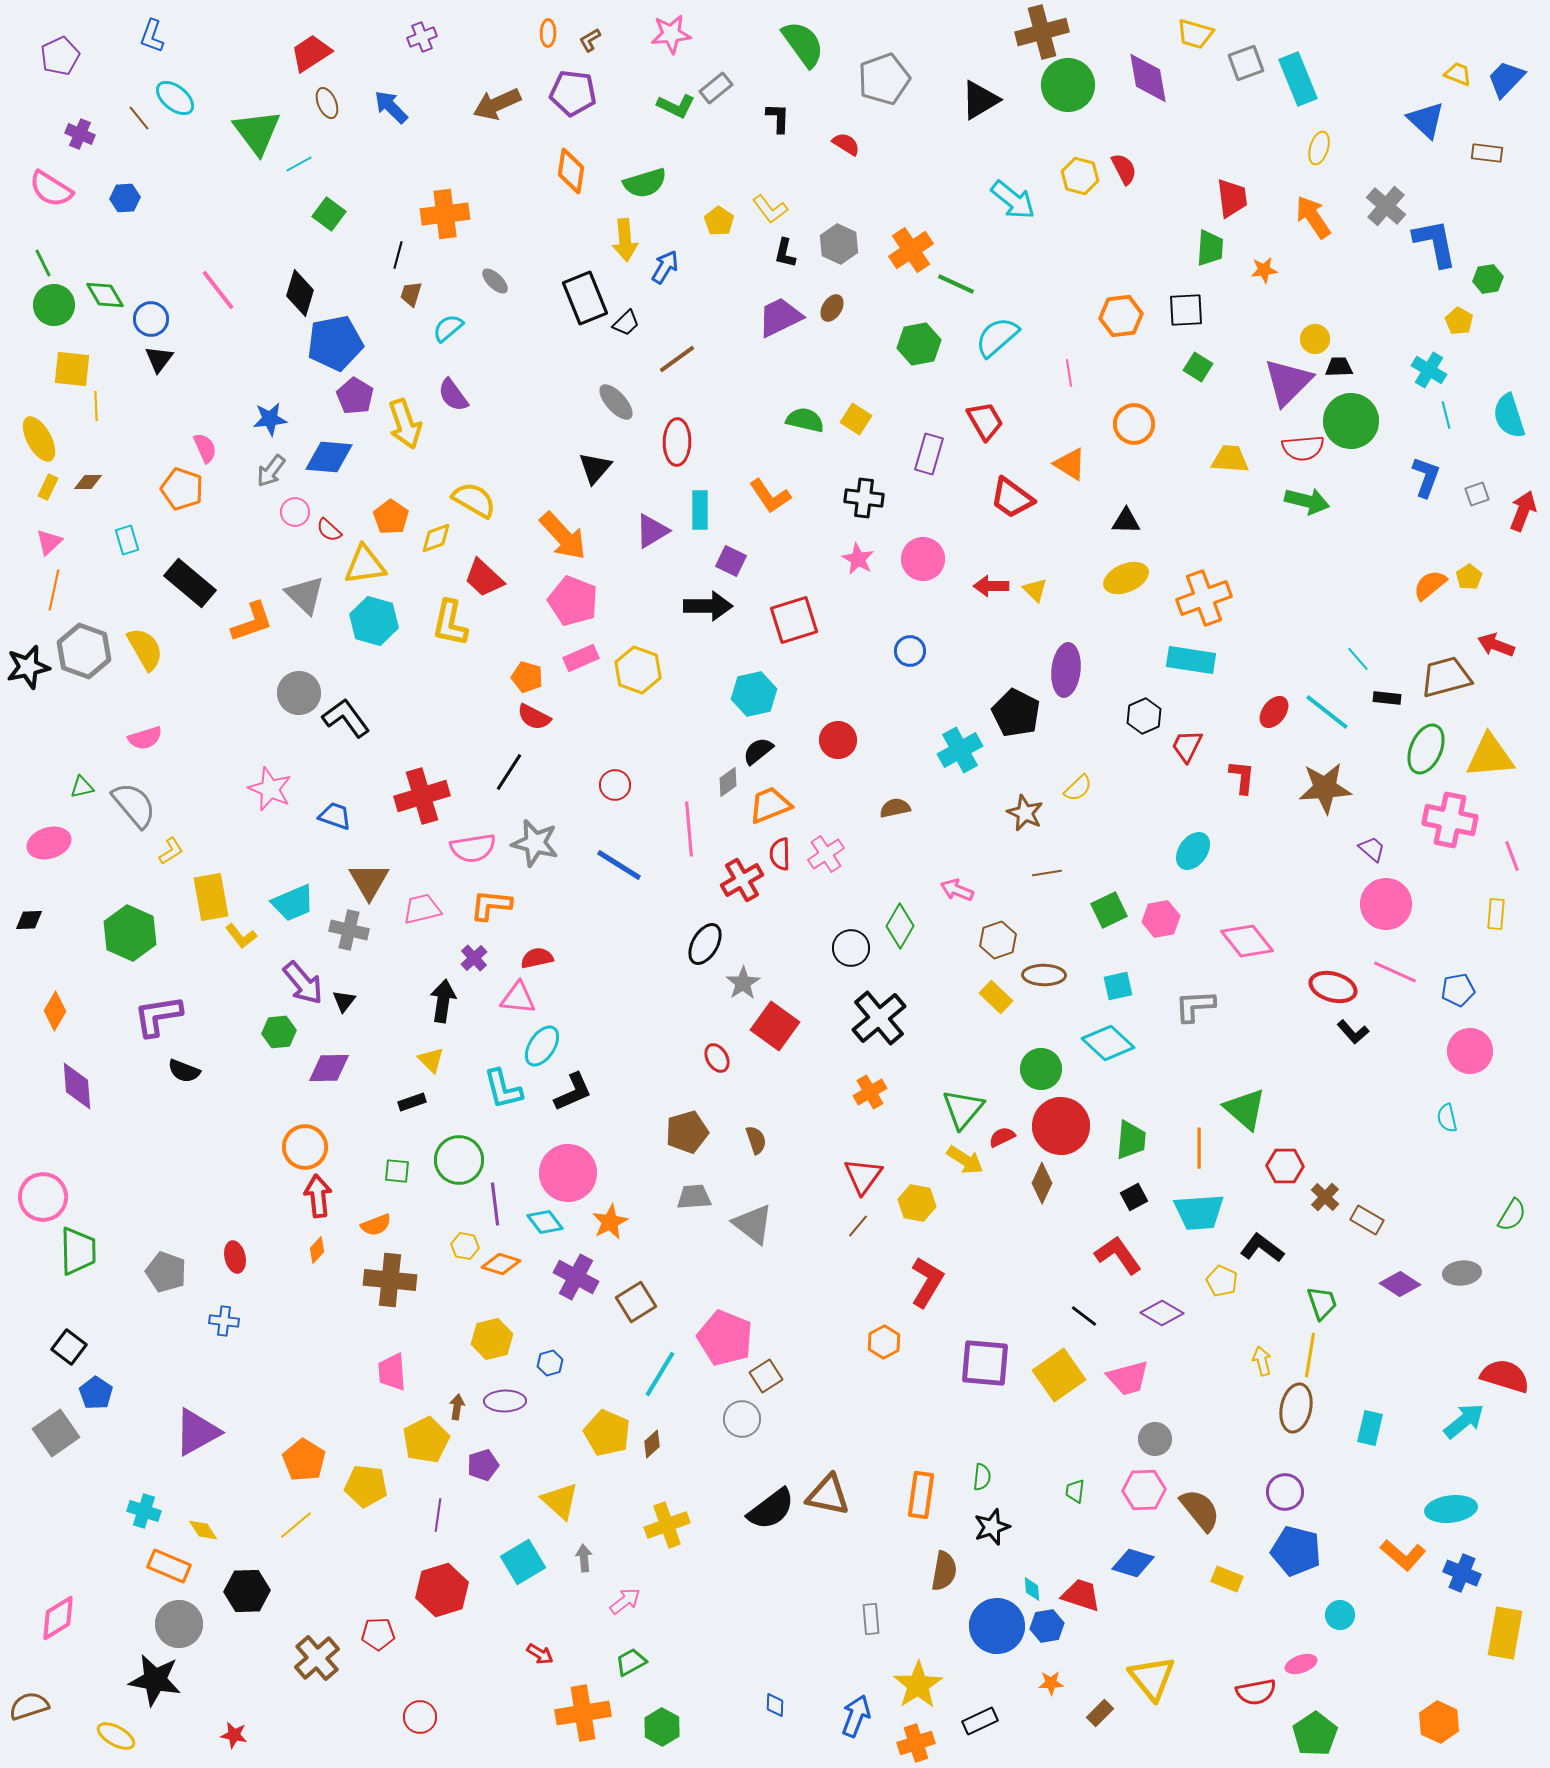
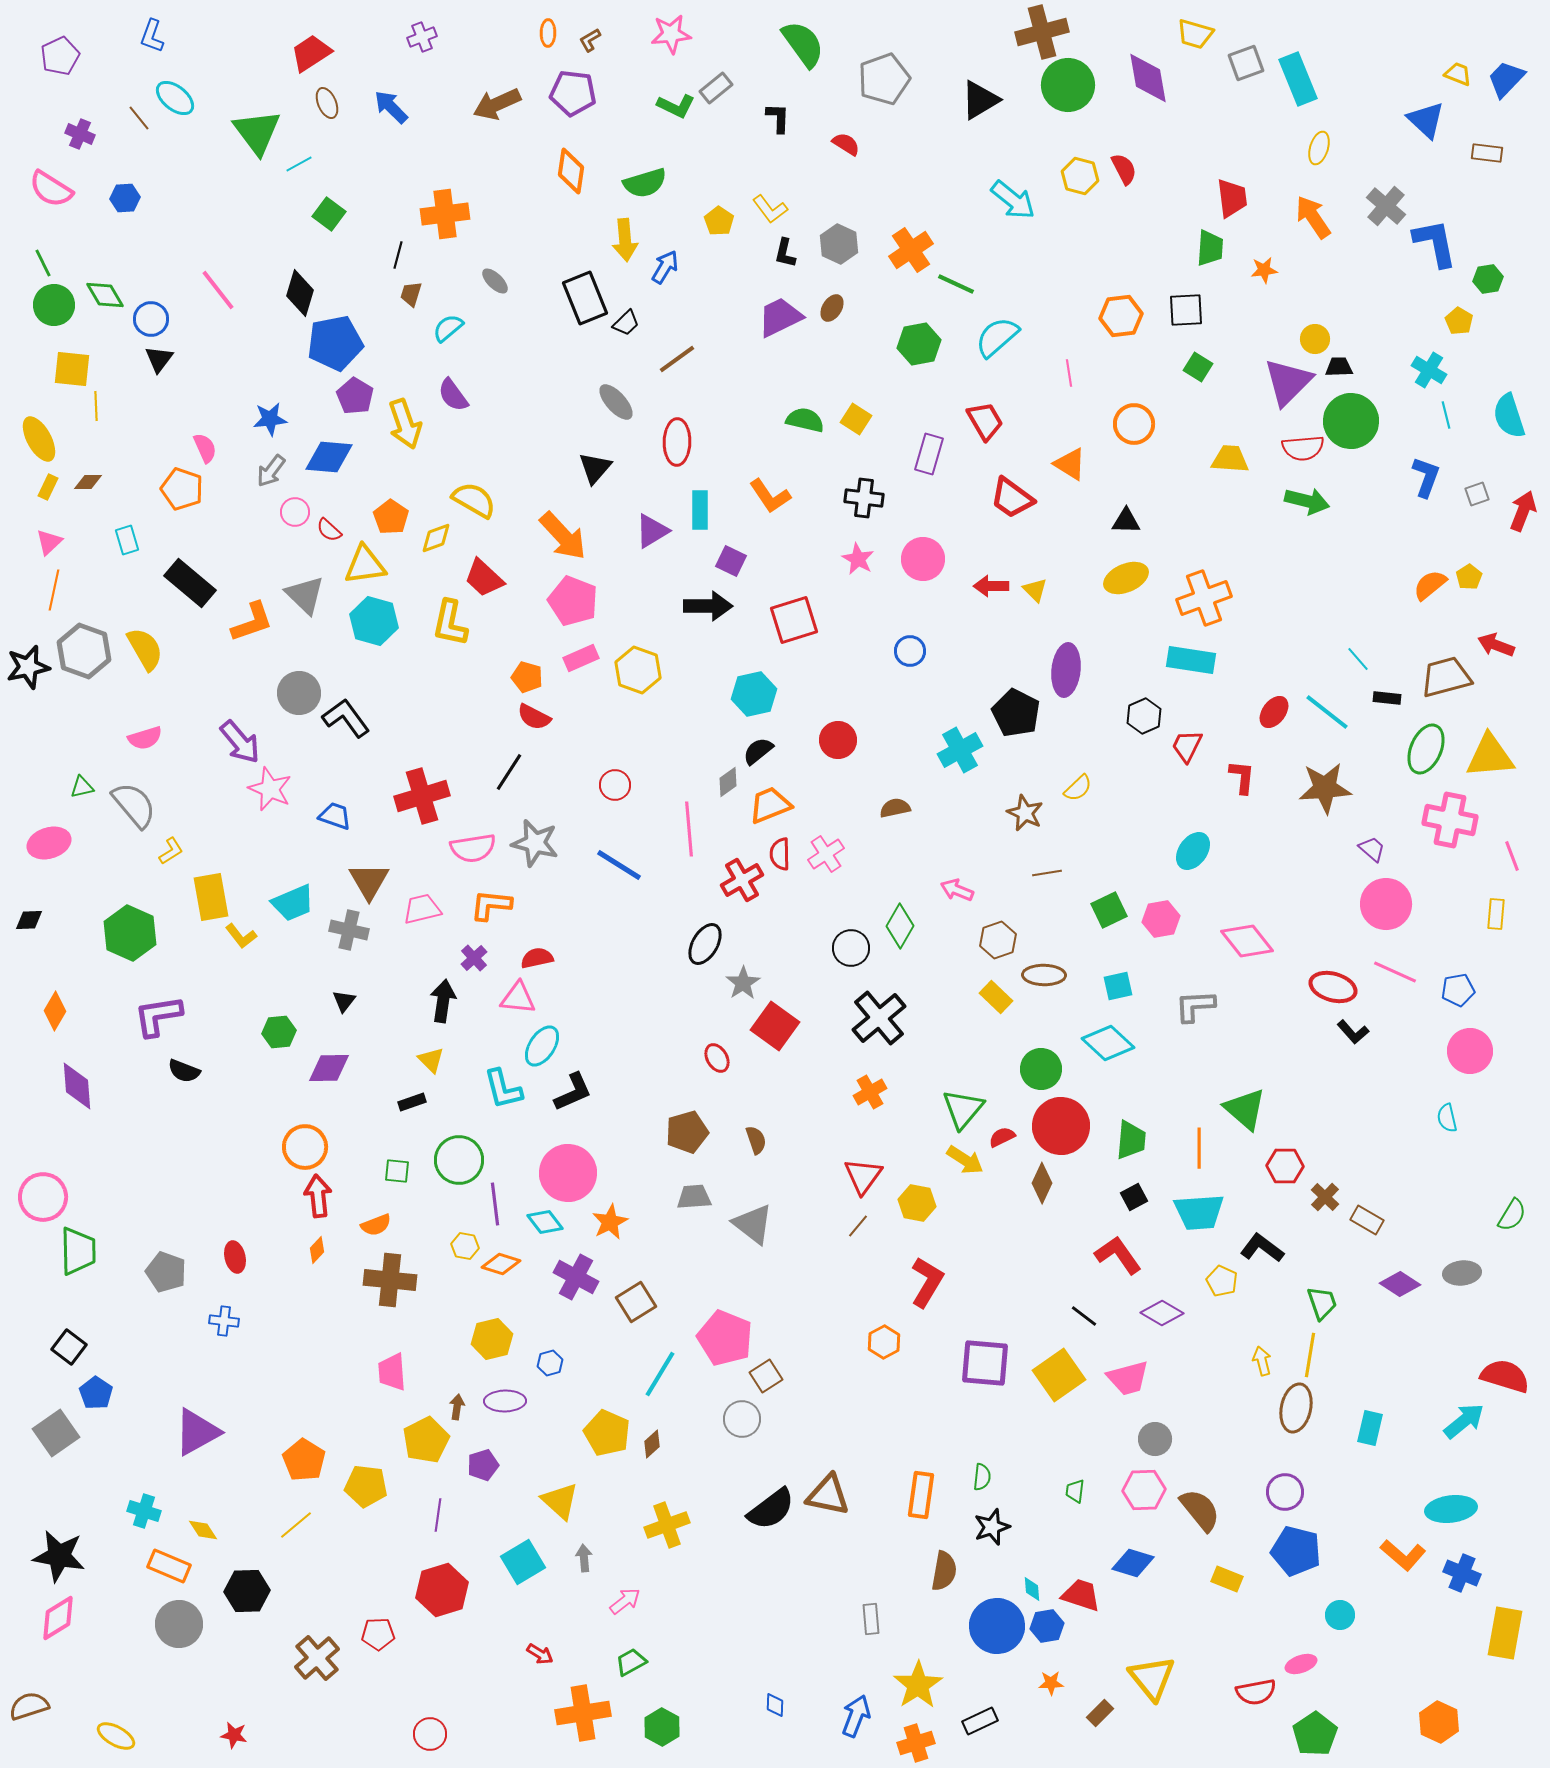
purple arrow at (303, 983): moved 63 px left, 241 px up
black star at (155, 1680): moved 96 px left, 124 px up
red circle at (420, 1717): moved 10 px right, 17 px down
